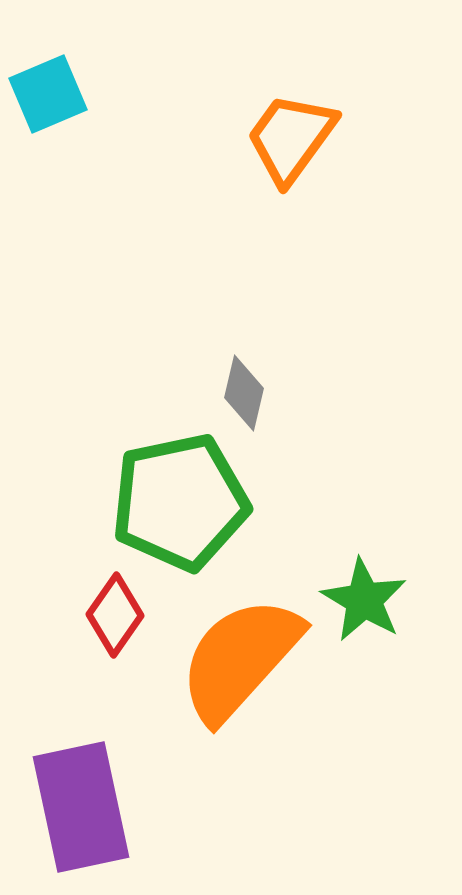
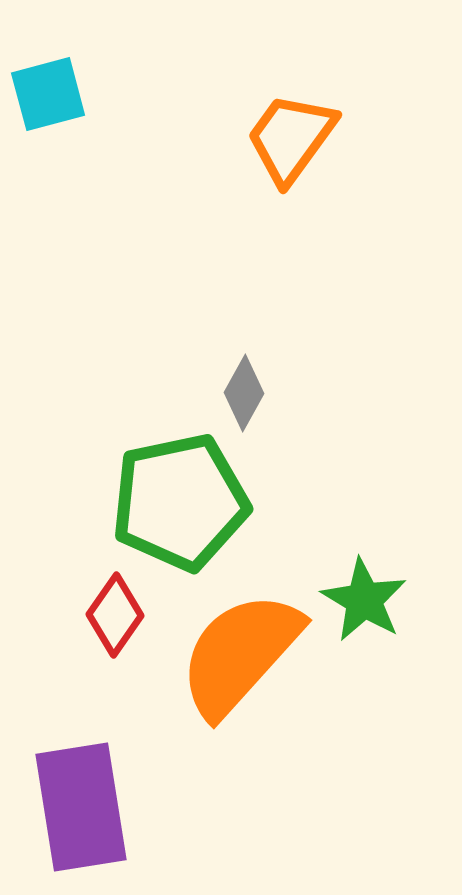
cyan square: rotated 8 degrees clockwise
gray diamond: rotated 16 degrees clockwise
orange semicircle: moved 5 px up
purple rectangle: rotated 3 degrees clockwise
